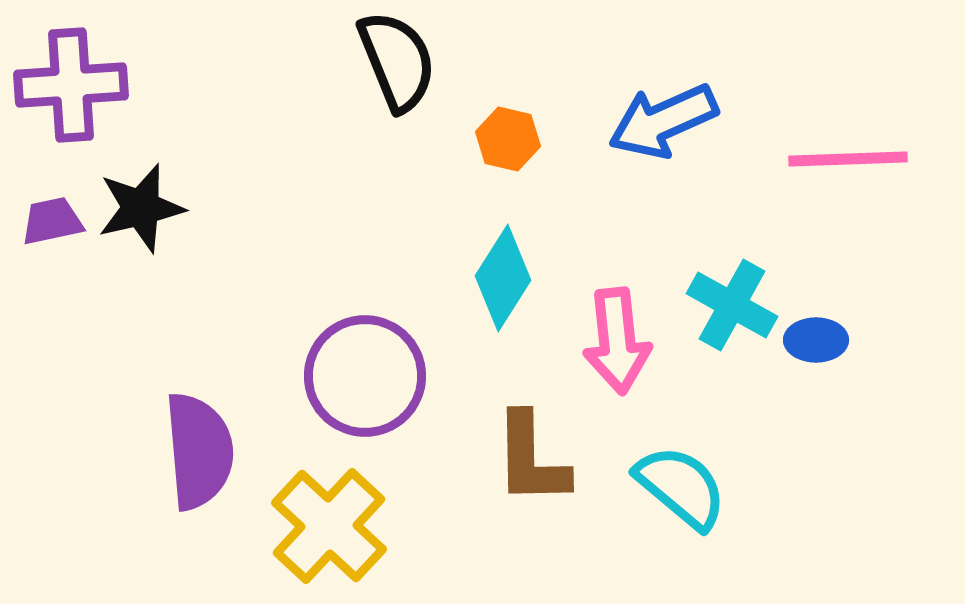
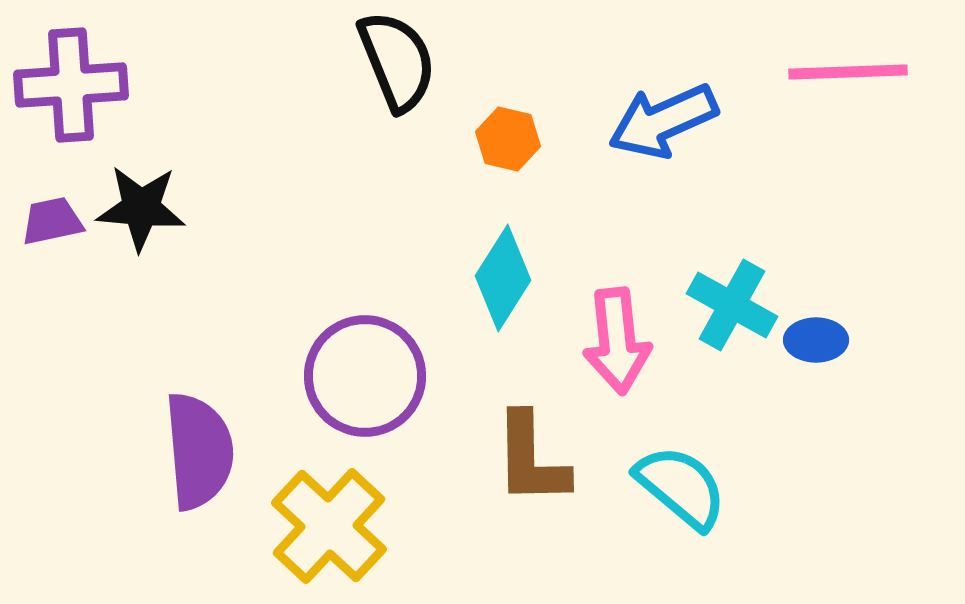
pink line: moved 87 px up
black star: rotated 18 degrees clockwise
